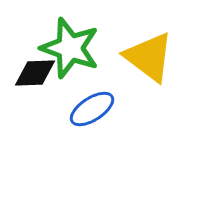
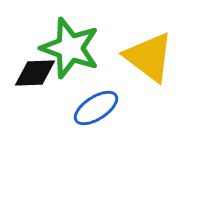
blue ellipse: moved 4 px right, 1 px up
